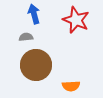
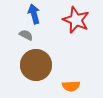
gray semicircle: moved 2 px up; rotated 32 degrees clockwise
